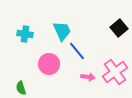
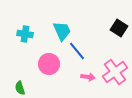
black square: rotated 18 degrees counterclockwise
green semicircle: moved 1 px left
